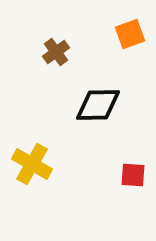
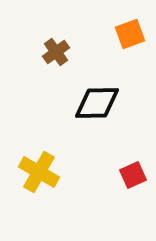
black diamond: moved 1 px left, 2 px up
yellow cross: moved 7 px right, 8 px down
red square: rotated 28 degrees counterclockwise
